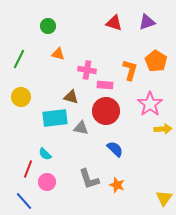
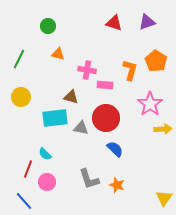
red circle: moved 7 px down
